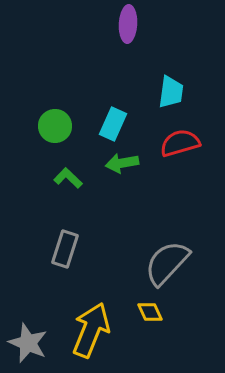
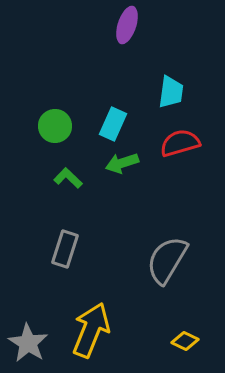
purple ellipse: moved 1 px left, 1 px down; rotated 15 degrees clockwise
green arrow: rotated 8 degrees counterclockwise
gray semicircle: moved 3 px up; rotated 12 degrees counterclockwise
yellow diamond: moved 35 px right, 29 px down; rotated 40 degrees counterclockwise
gray star: rotated 9 degrees clockwise
